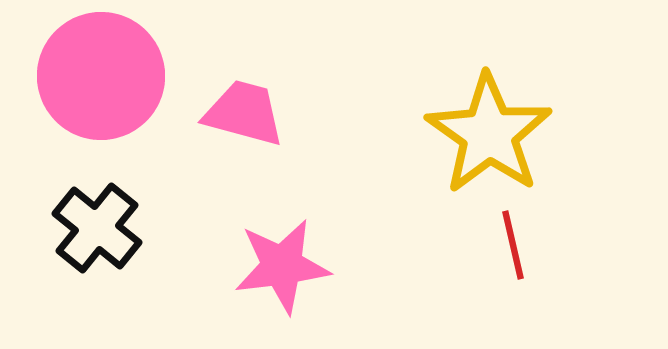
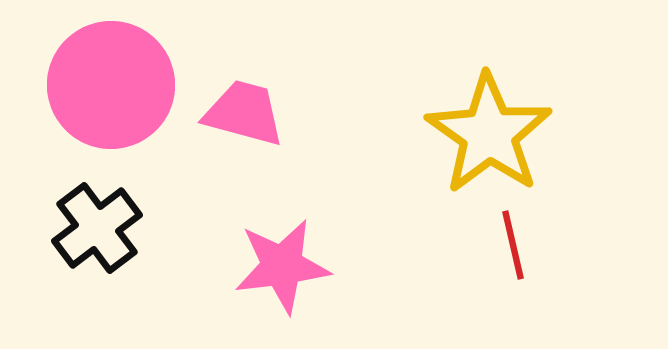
pink circle: moved 10 px right, 9 px down
black cross: rotated 14 degrees clockwise
